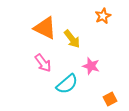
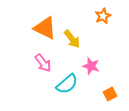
orange square: moved 5 px up
